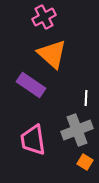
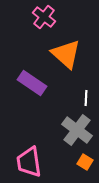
pink cross: rotated 25 degrees counterclockwise
orange triangle: moved 14 px right
purple rectangle: moved 1 px right, 2 px up
gray cross: rotated 32 degrees counterclockwise
pink trapezoid: moved 4 px left, 22 px down
